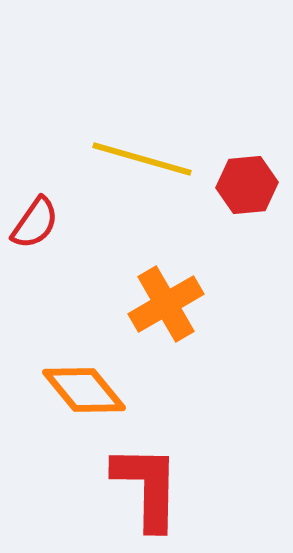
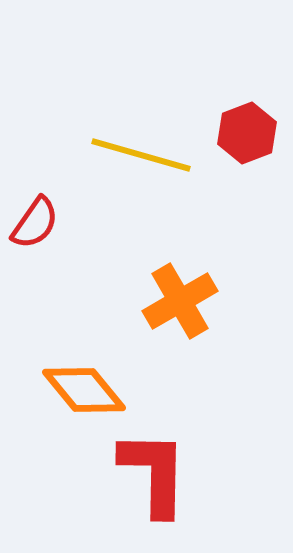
yellow line: moved 1 px left, 4 px up
red hexagon: moved 52 px up; rotated 16 degrees counterclockwise
orange cross: moved 14 px right, 3 px up
red L-shape: moved 7 px right, 14 px up
